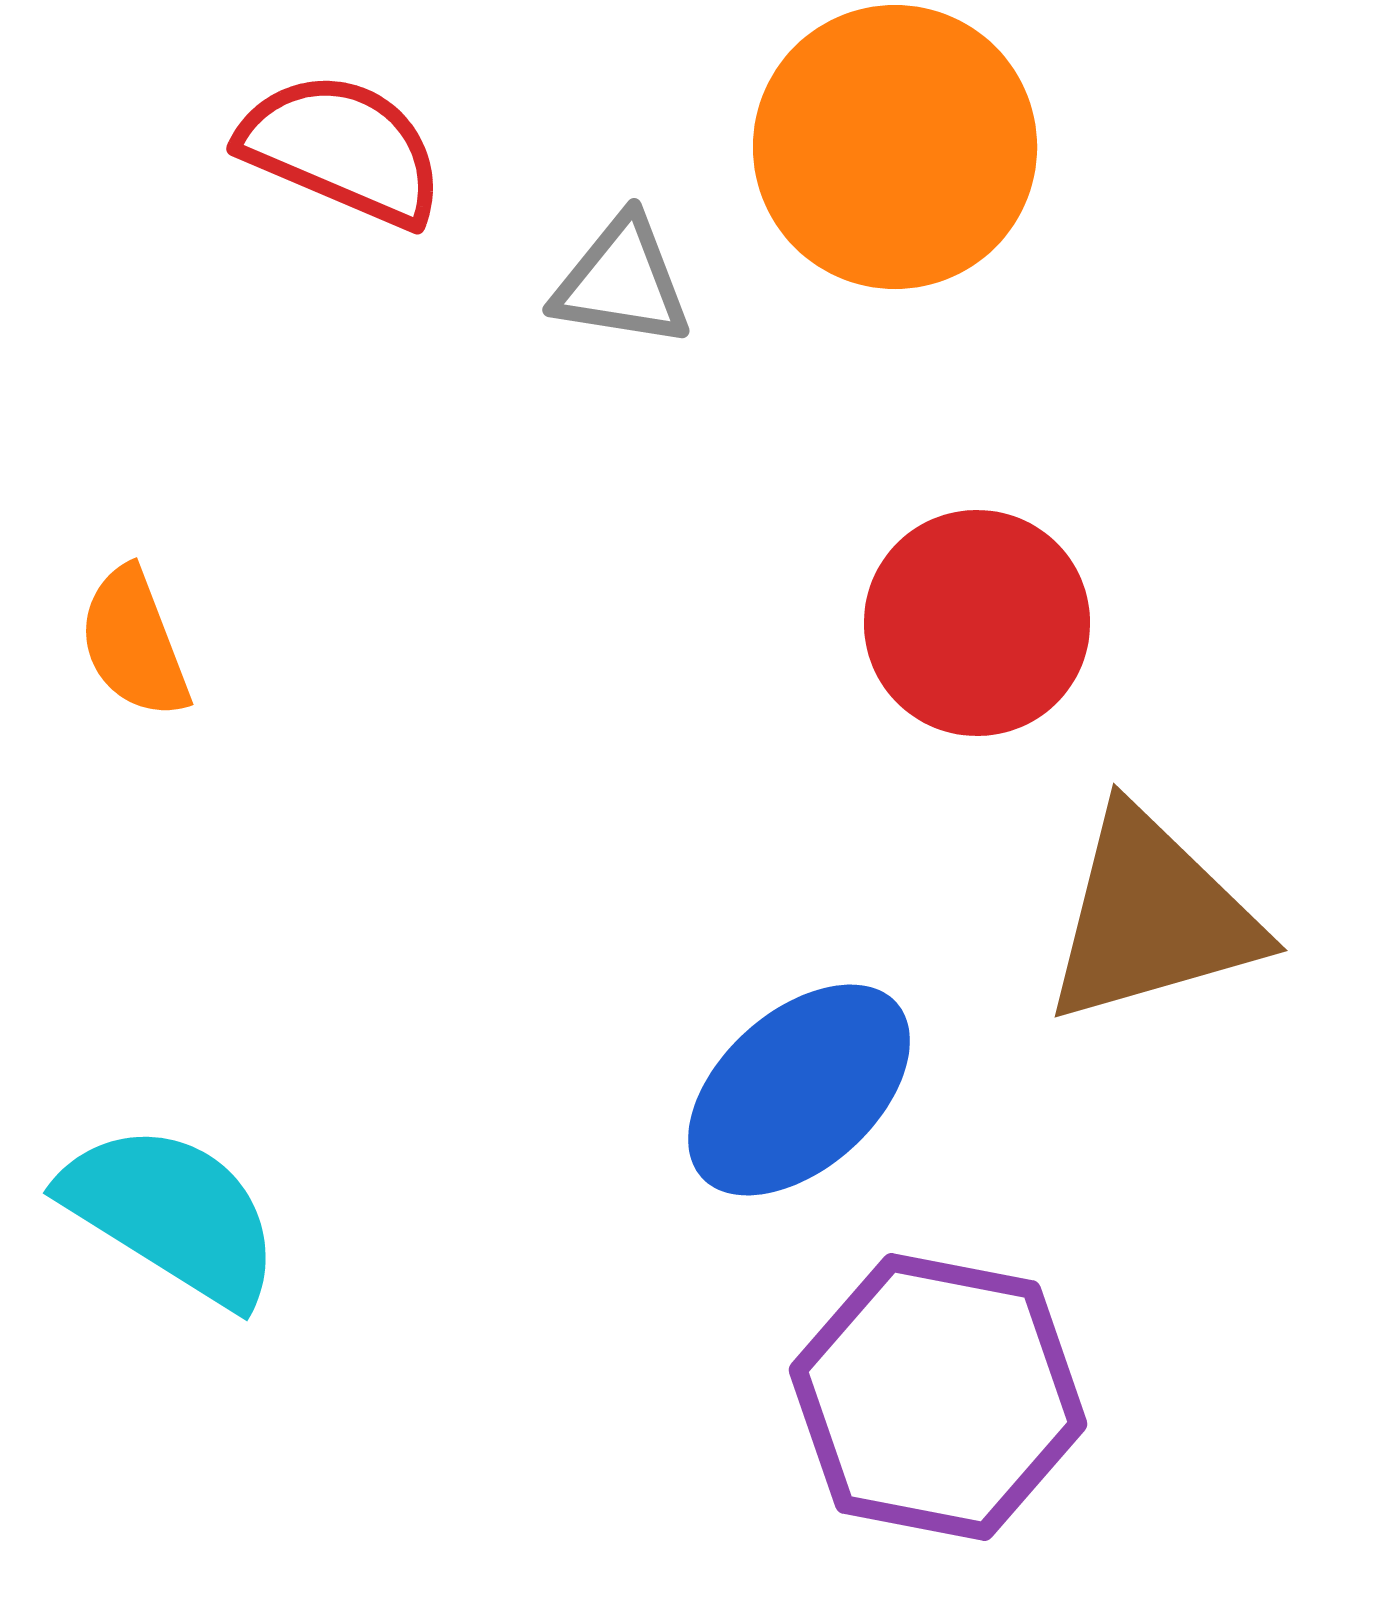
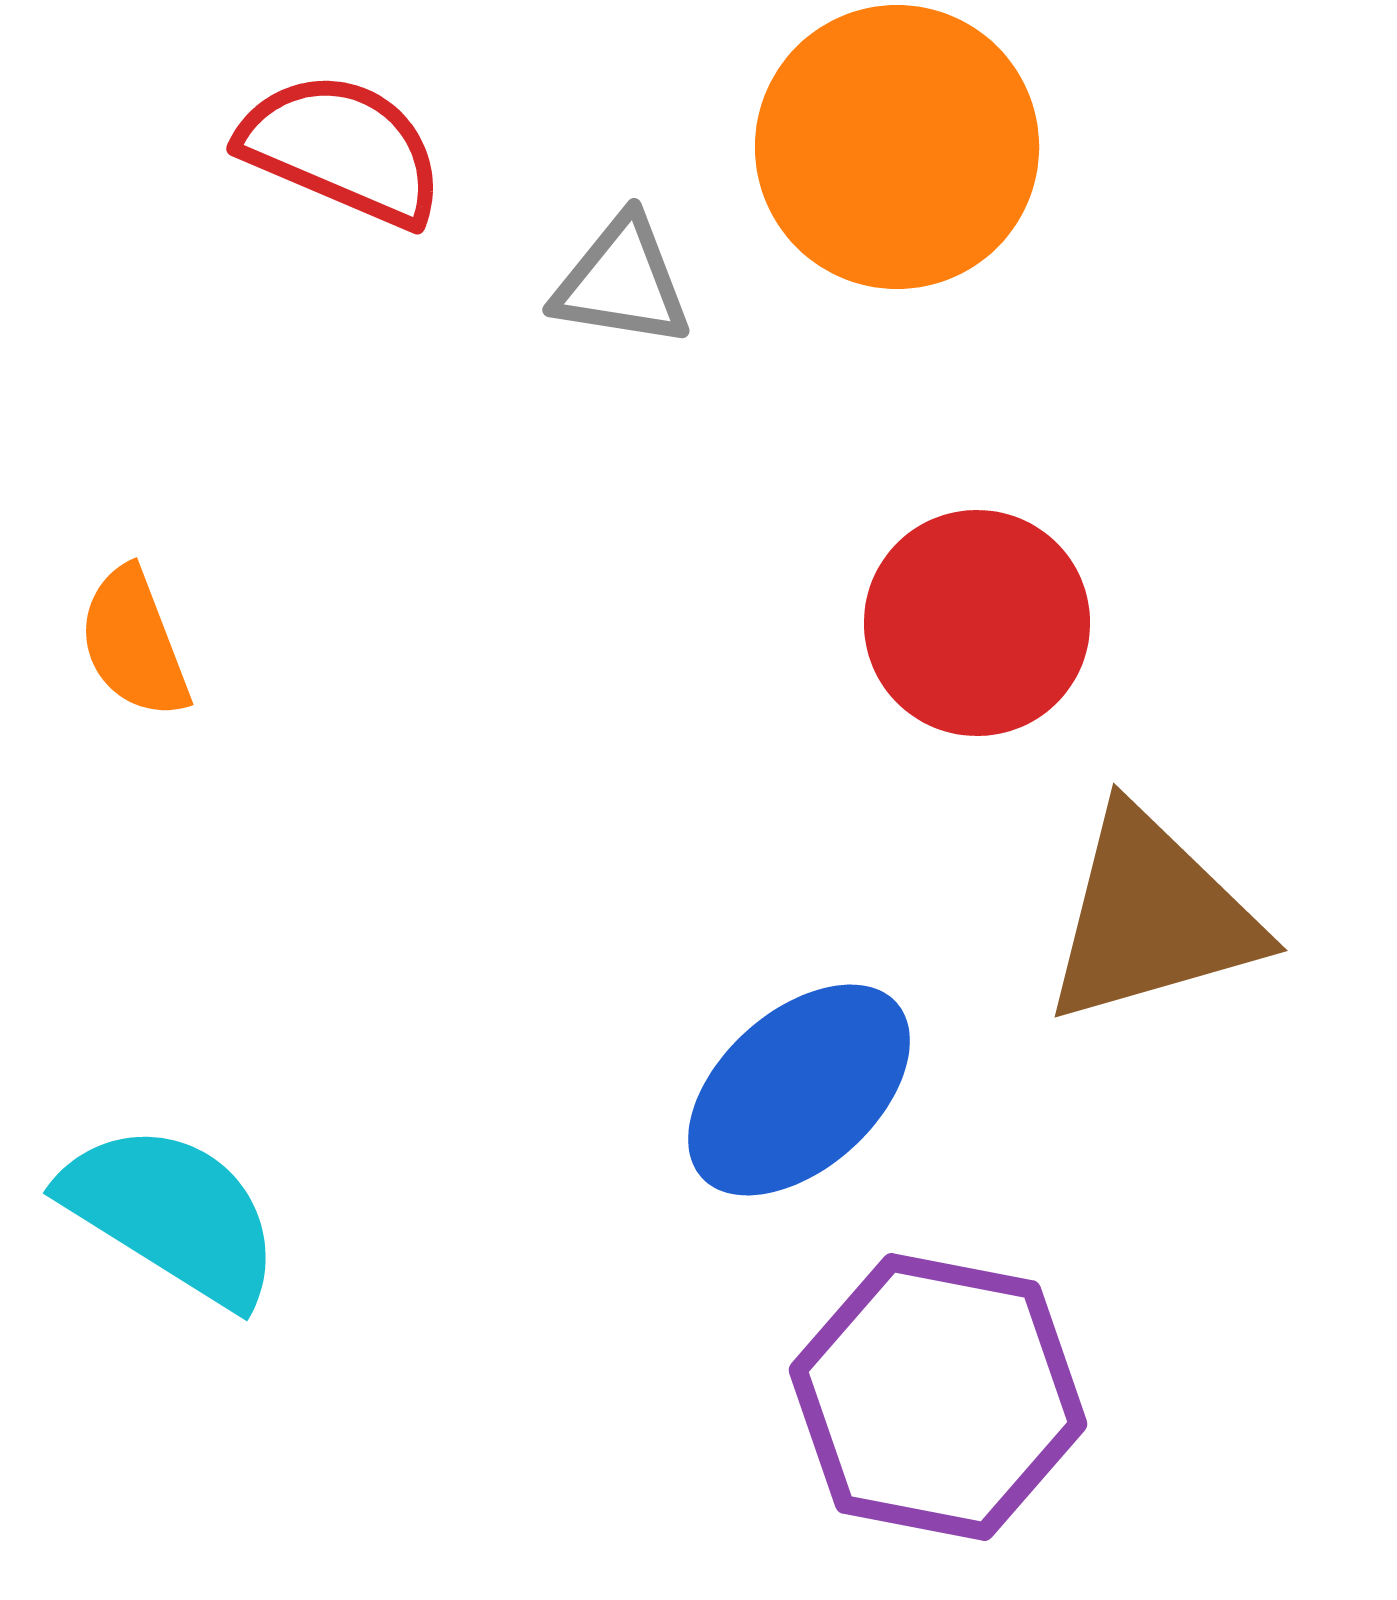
orange circle: moved 2 px right
